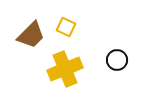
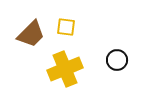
yellow square: rotated 18 degrees counterclockwise
brown trapezoid: moved 1 px up
